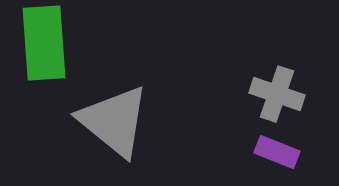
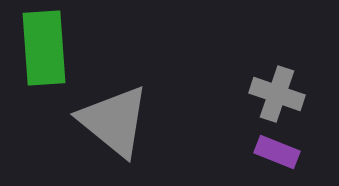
green rectangle: moved 5 px down
